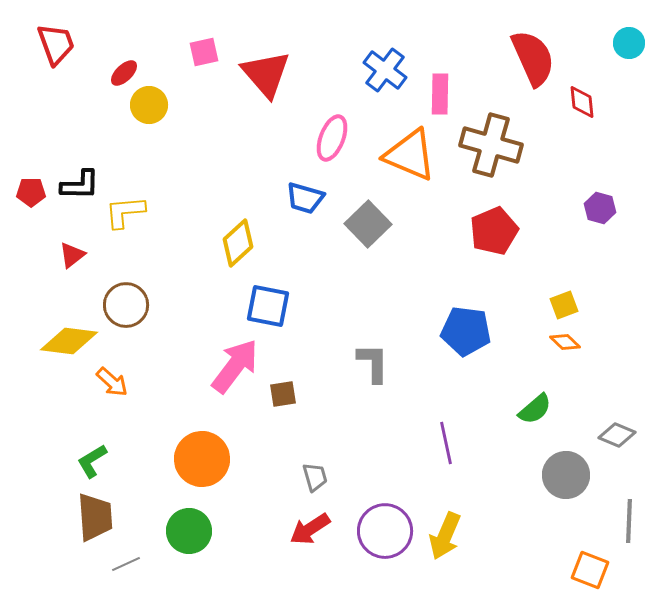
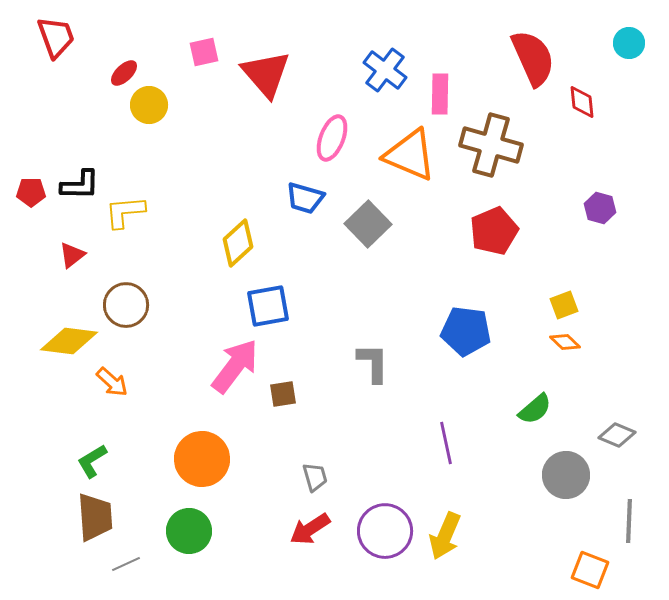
red trapezoid at (56, 44): moved 7 px up
blue square at (268, 306): rotated 21 degrees counterclockwise
